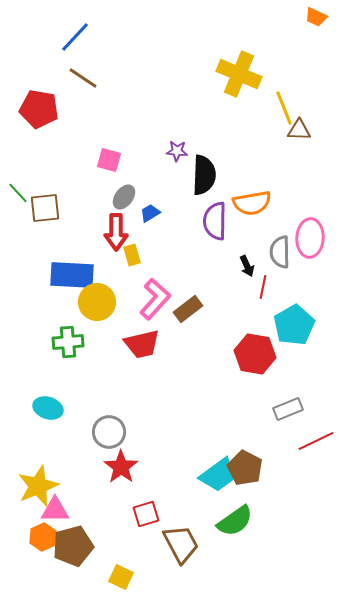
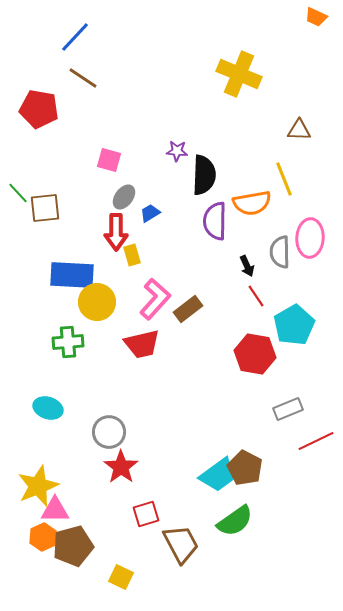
yellow line at (284, 108): moved 71 px down
red line at (263, 287): moved 7 px left, 9 px down; rotated 45 degrees counterclockwise
